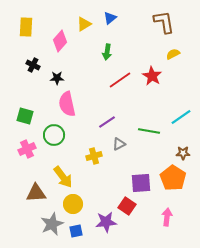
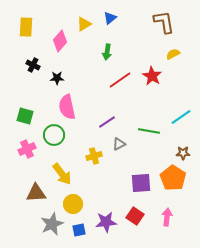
pink semicircle: moved 3 px down
yellow arrow: moved 1 px left, 3 px up
red square: moved 8 px right, 10 px down
blue square: moved 3 px right, 1 px up
